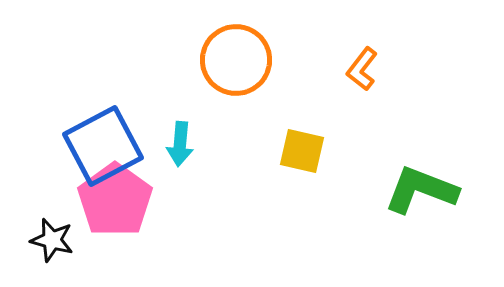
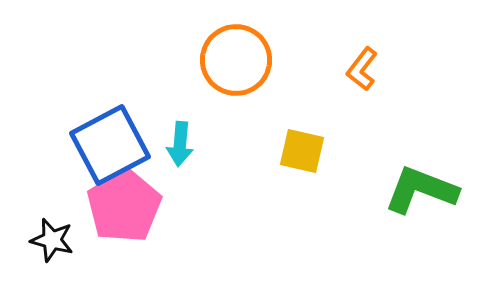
blue square: moved 7 px right, 1 px up
pink pentagon: moved 9 px right, 6 px down; rotated 4 degrees clockwise
